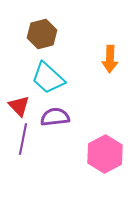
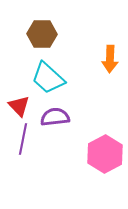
brown hexagon: rotated 16 degrees clockwise
